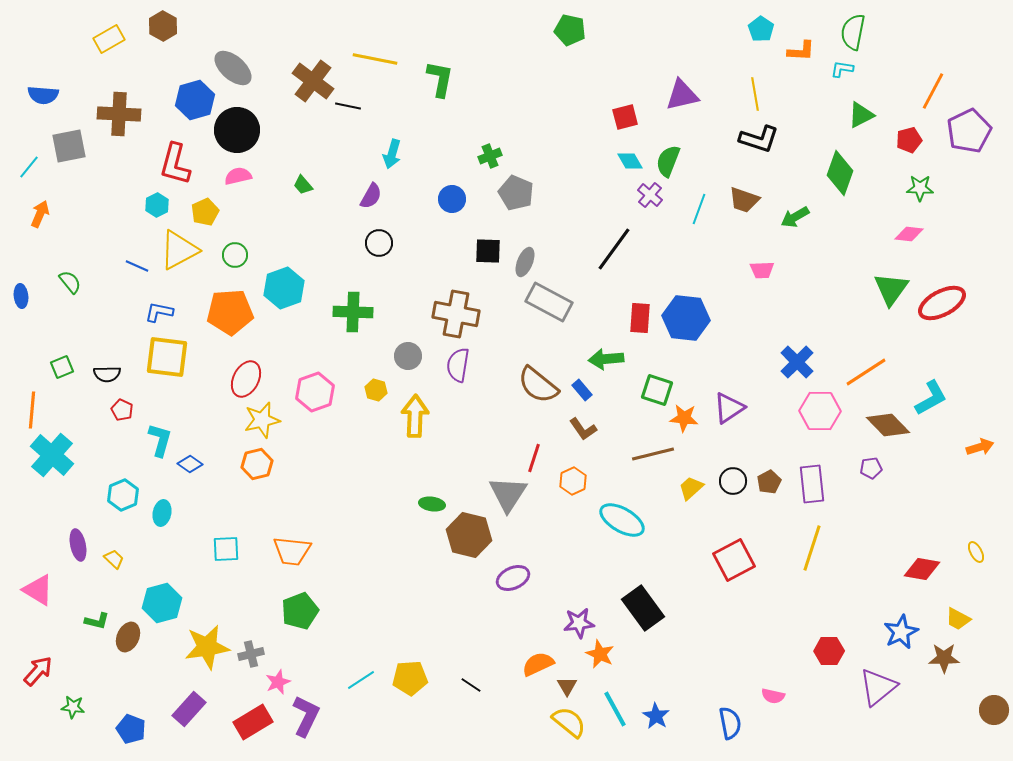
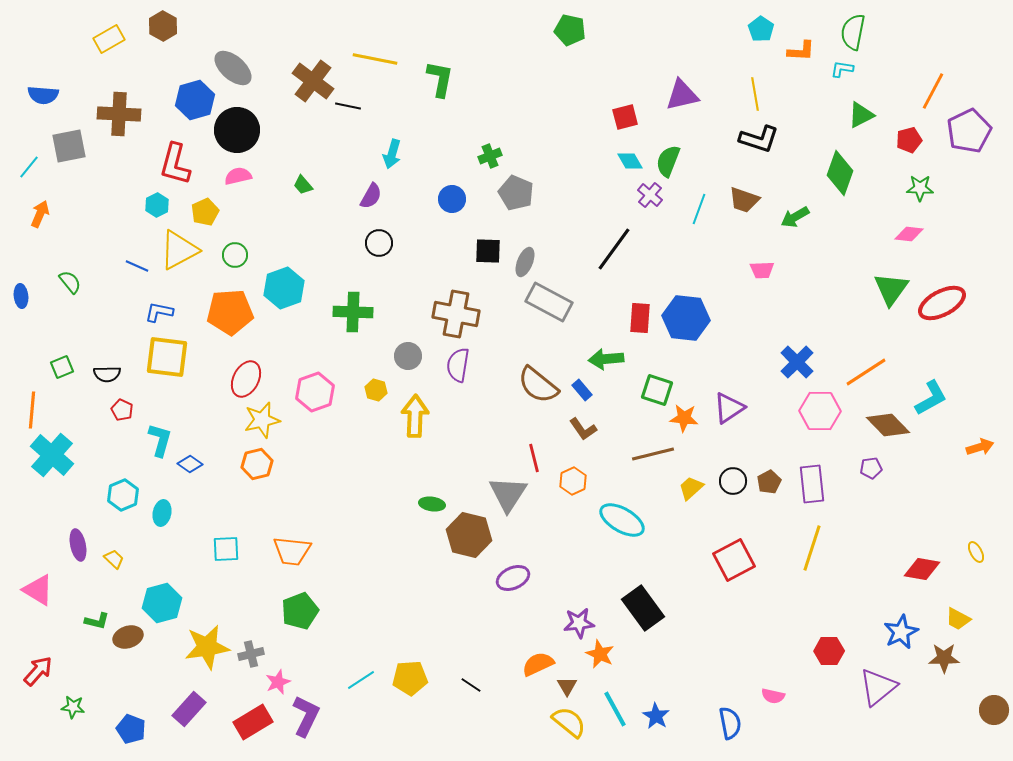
red line at (534, 458): rotated 32 degrees counterclockwise
brown ellipse at (128, 637): rotated 48 degrees clockwise
